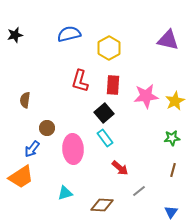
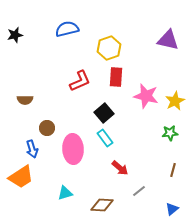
blue semicircle: moved 2 px left, 5 px up
yellow hexagon: rotated 10 degrees clockwise
red L-shape: rotated 130 degrees counterclockwise
red rectangle: moved 3 px right, 8 px up
pink star: rotated 20 degrees clockwise
brown semicircle: rotated 98 degrees counterclockwise
green star: moved 2 px left, 5 px up
blue arrow: rotated 54 degrees counterclockwise
blue triangle: moved 1 px right, 3 px up; rotated 16 degrees clockwise
